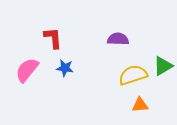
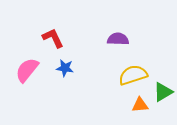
red L-shape: rotated 20 degrees counterclockwise
green triangle: moved 26 px down
